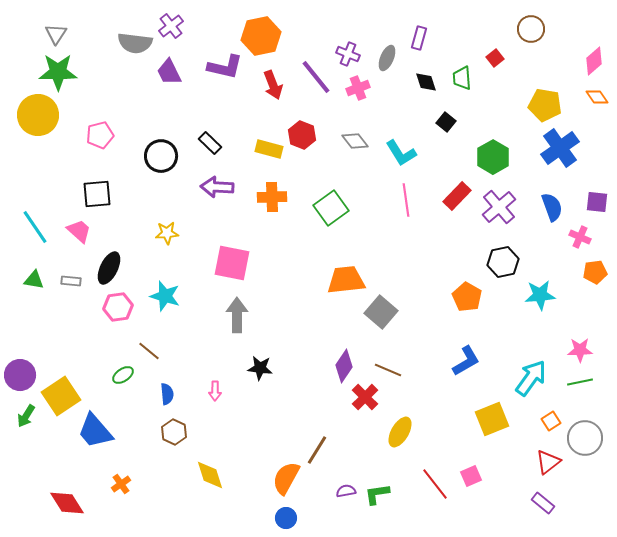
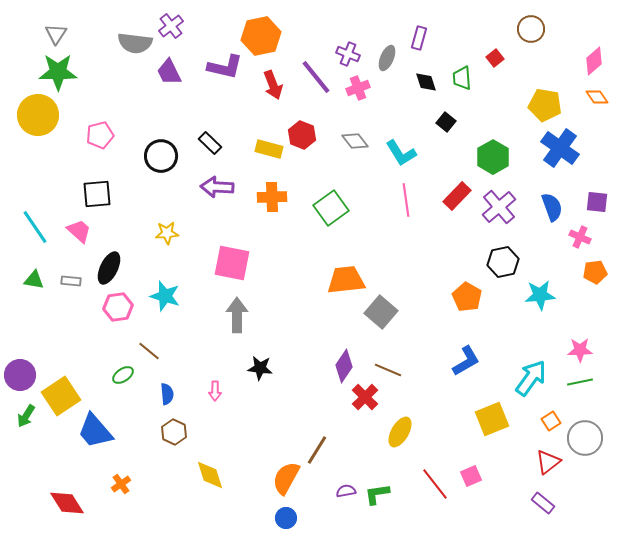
blue cross at (560, 148): rotated 18 degrees counterclockwise
